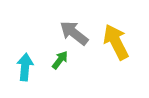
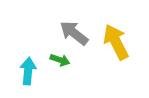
green arrow: rotated 72 degrees clockwise
cyan arrow: moved 3 px right, 4 px down
